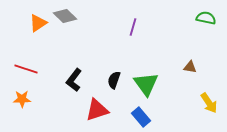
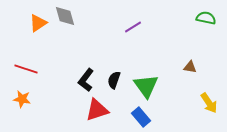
gray diamond: rotated 30 degrees clockwise
purple line: rotated 42 degrees clockwise
black L-shape: moved 12 px right
green triangle: moved 2 px down
orange star: rotated 12 degrees clockwise
